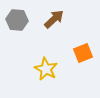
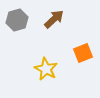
gray hexagon: rotated 20 degrees counterclockwise
